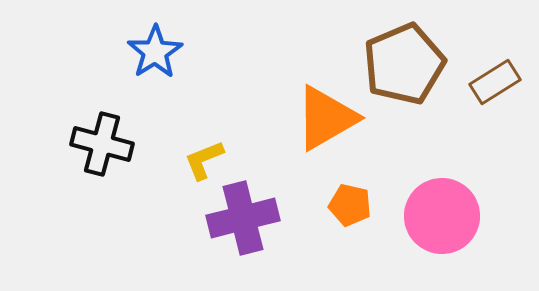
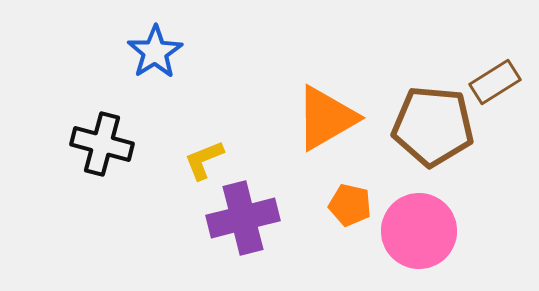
brown pentagon: moved 29 px right, 62 px down; rotated 28 degrees clockwise
pink circle: moved 23 px left, 15 px down
